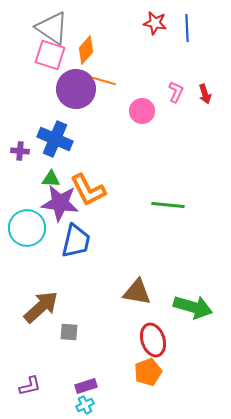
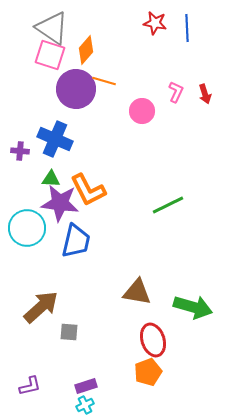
green line: rotated 32 degrees counterclockwise
